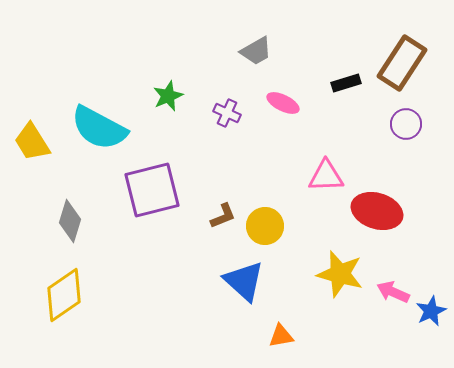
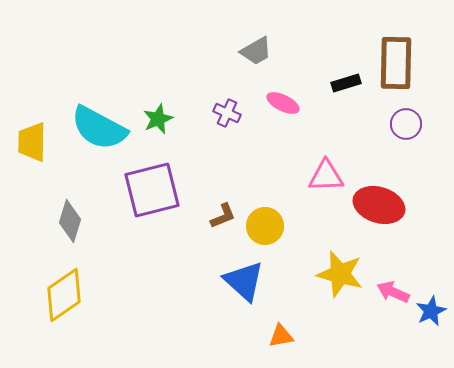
brown rectangle: moved 6 px left; rotated 32 degrees counterclockwise
green star: moved 10 px left, 23 px down
yellow trapezoid: rotated 33 degrees clockwise
red ellipse: moved 2 px right, 6 px up
